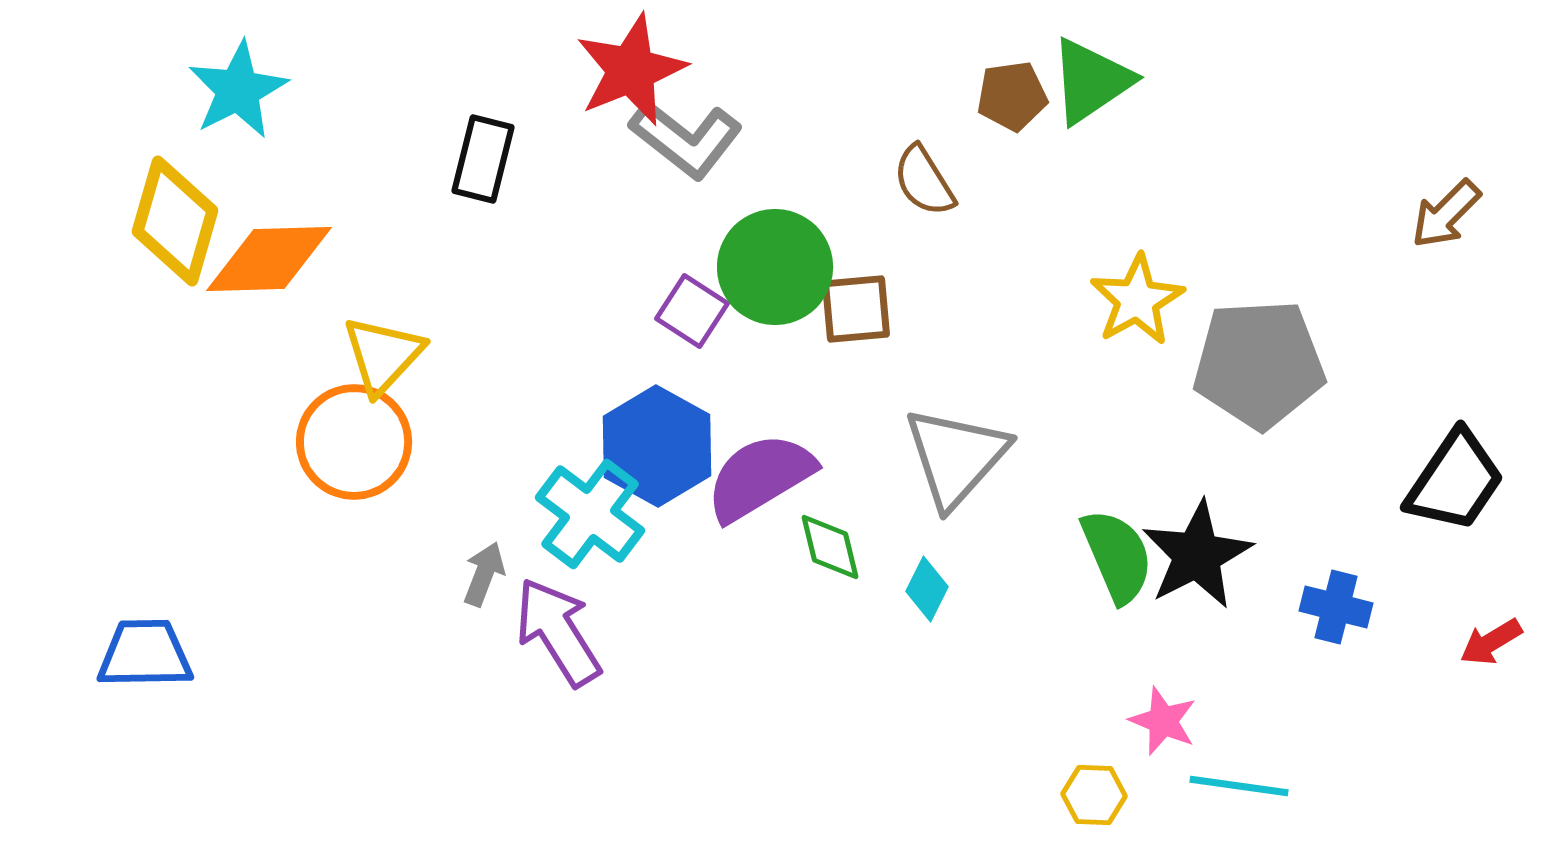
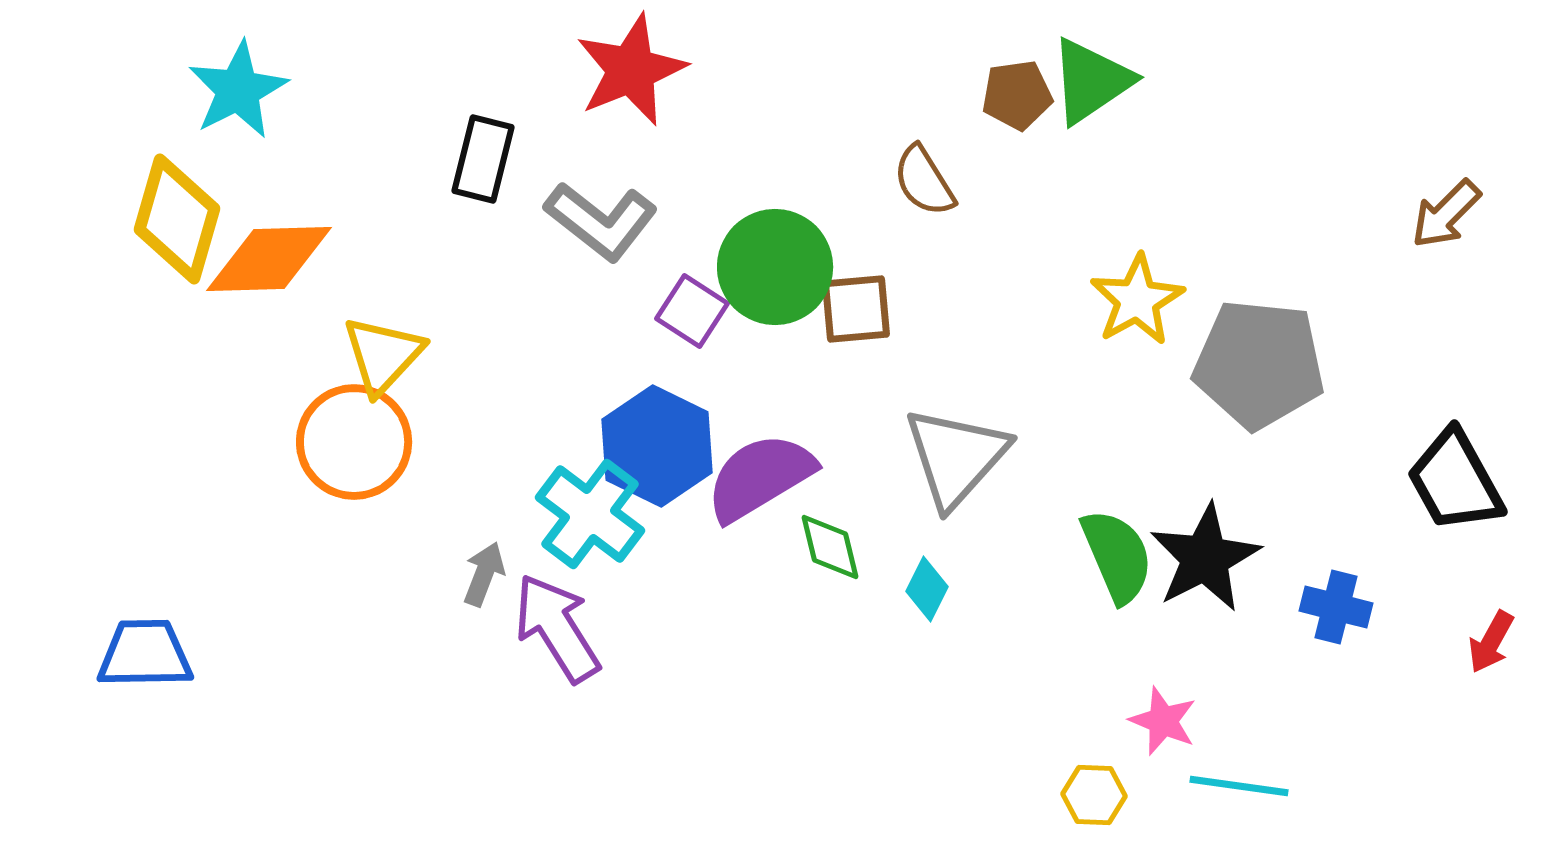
brown pentagon: moved 5 px right, 1 px up
gray L-shape: moved 85 px left, 82 px down
yellow diamond: moved 2 px right, 2 px up
gray pentagon: rotated 9 degrees clockwise
blue hexagon: rotated 3 degrees counterclockwise
black trapezoid: rotated 117 degrees clockwise
black star: moved 8 px right, 3 px down
purple arrow: moved 1 px left, 4 px up
red arrow: rotated 30 degrees counterclockwise
